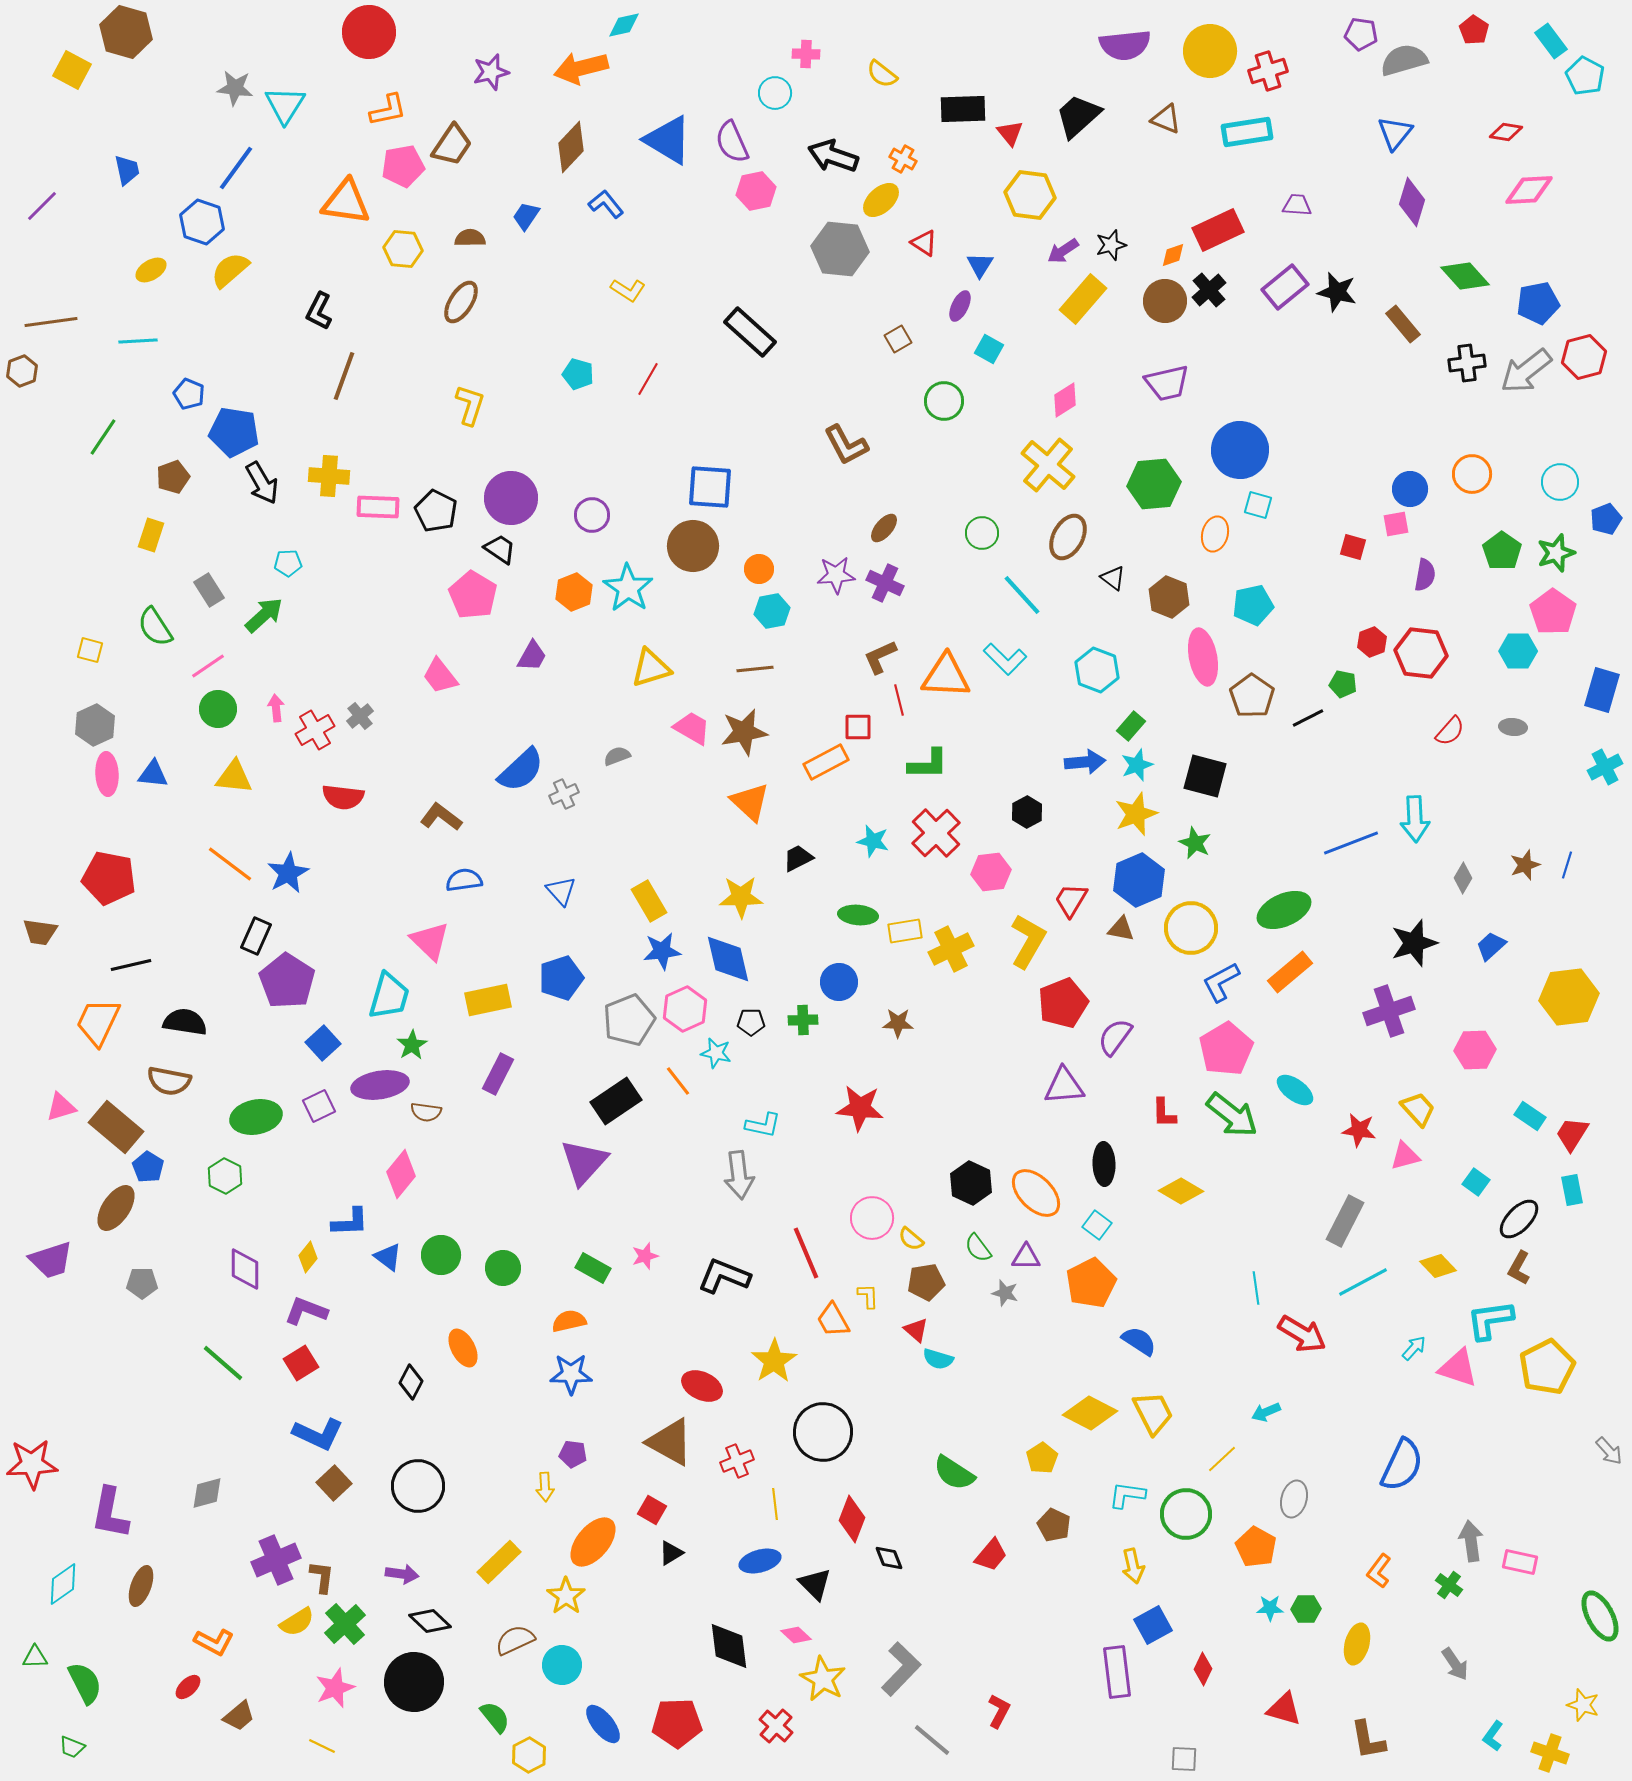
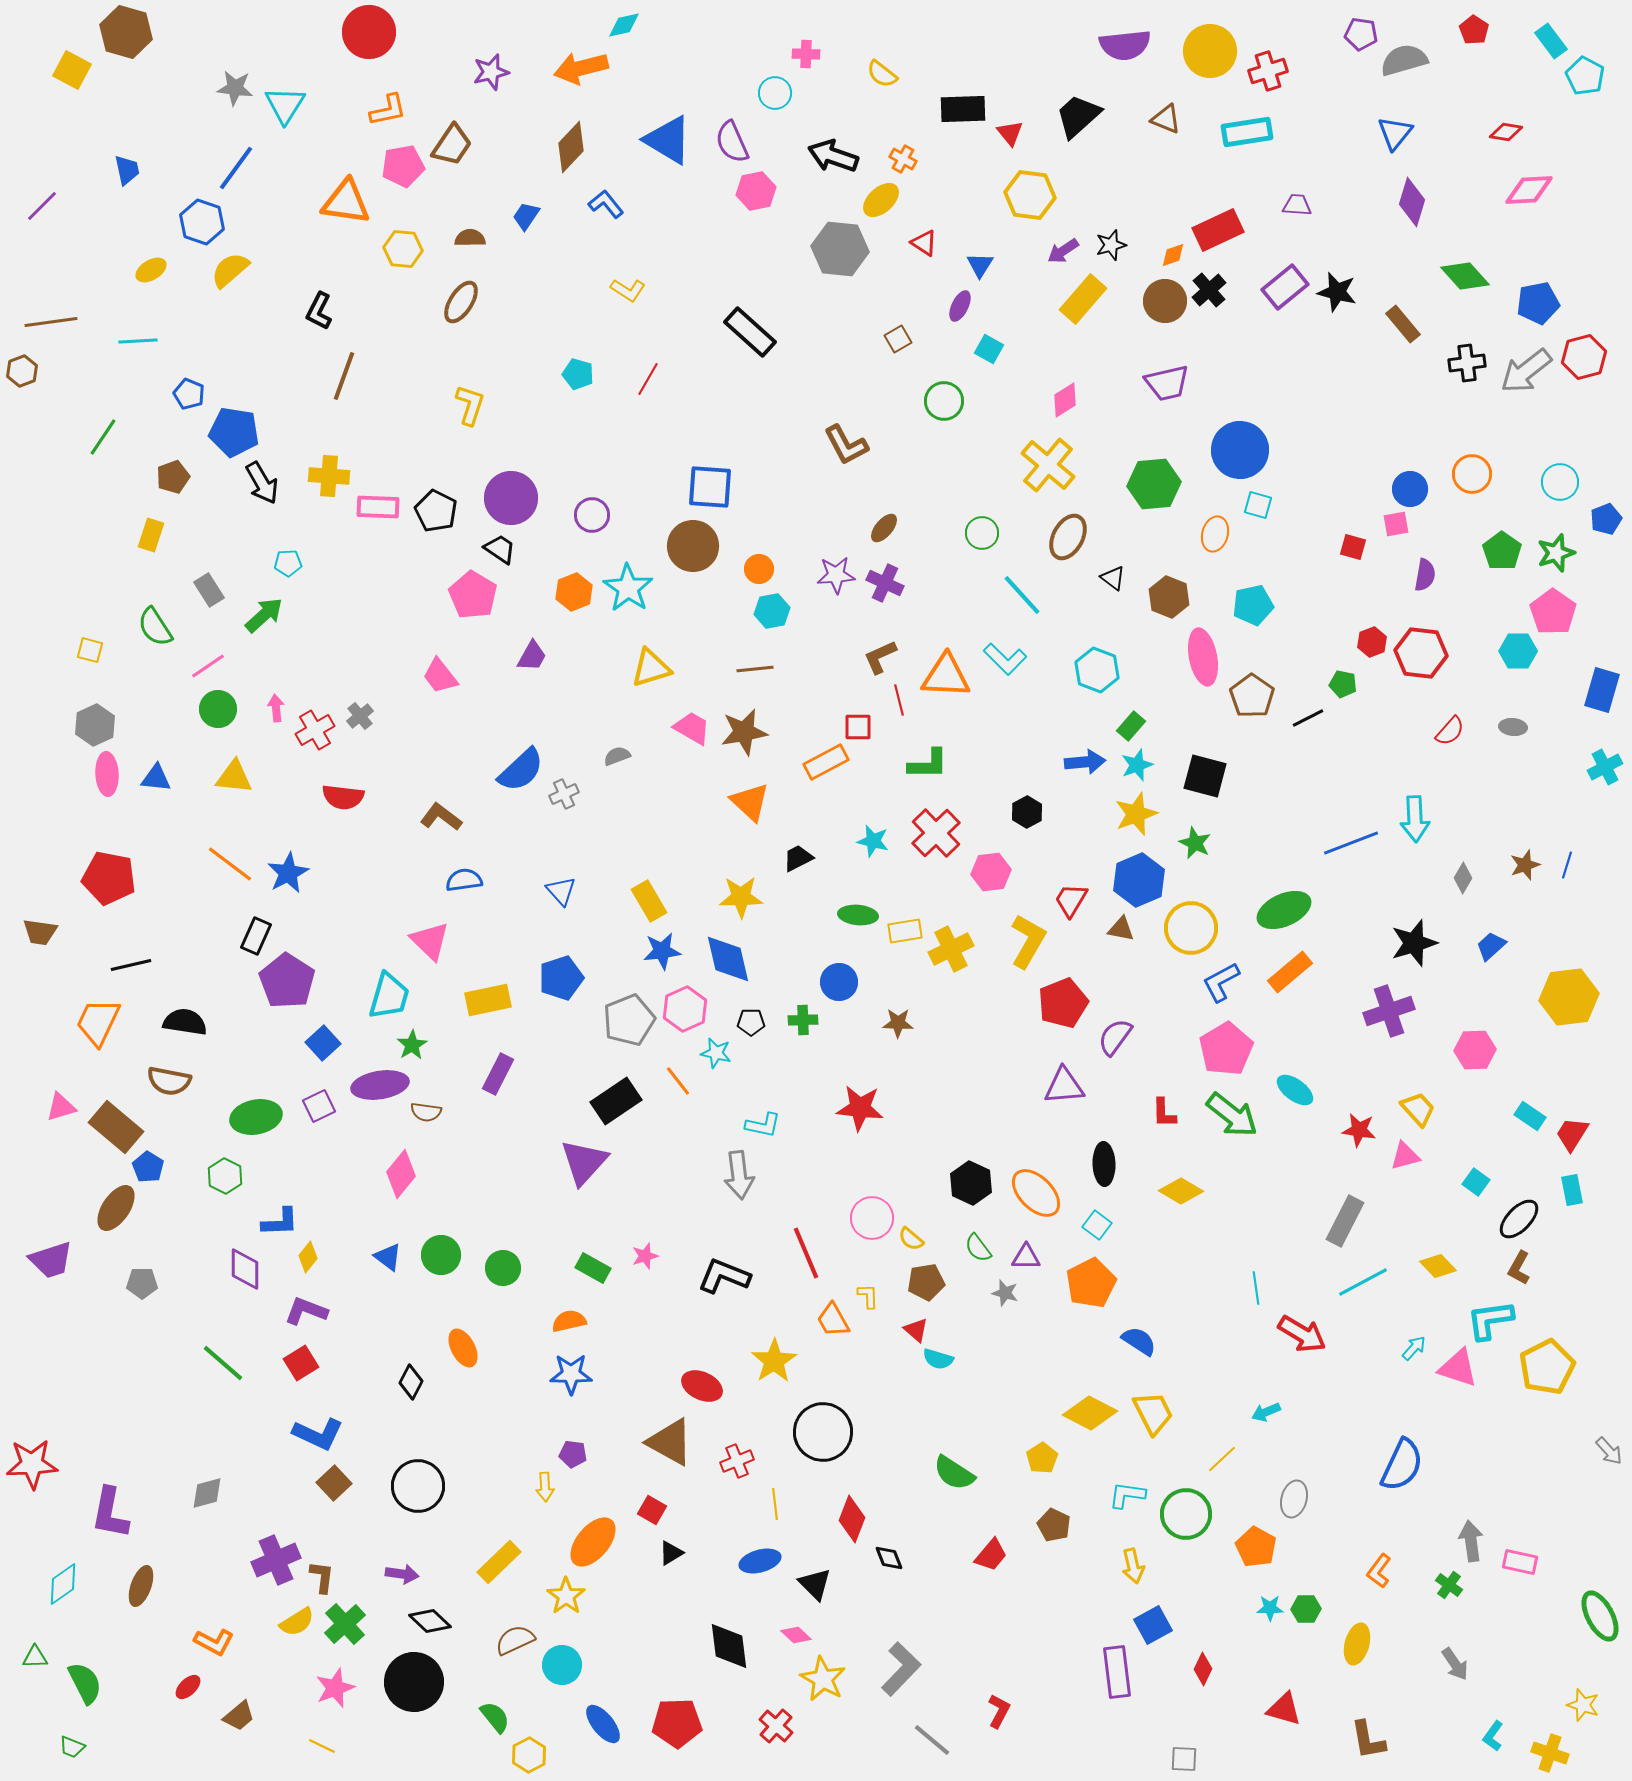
blue triangle at (153, 774): moved 3 px right, 4 px down
blue L-shape at (350, 1222): moved 70 px left
